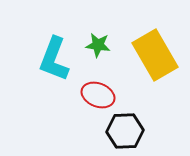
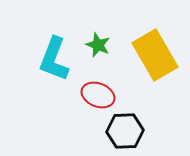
green star: rotated 15 degrees clockwise
